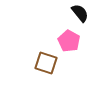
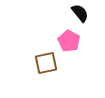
brown square: rotated 30 degrees counterclockwise
